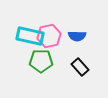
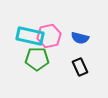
blue semicircle: moved 3 px right, 2 px down; rotated 12 degrees clockwise
green pentagon: moved 4 px left, 2 px up
black rectangle: rotated 18 degrees clockwise
